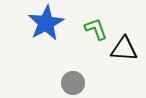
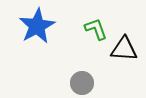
blue star: moved 9 px left, 3 px down
gray circle: moved 9 px right
